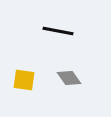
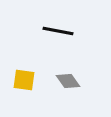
gray diamond: moved 1 px left, 3 px down
